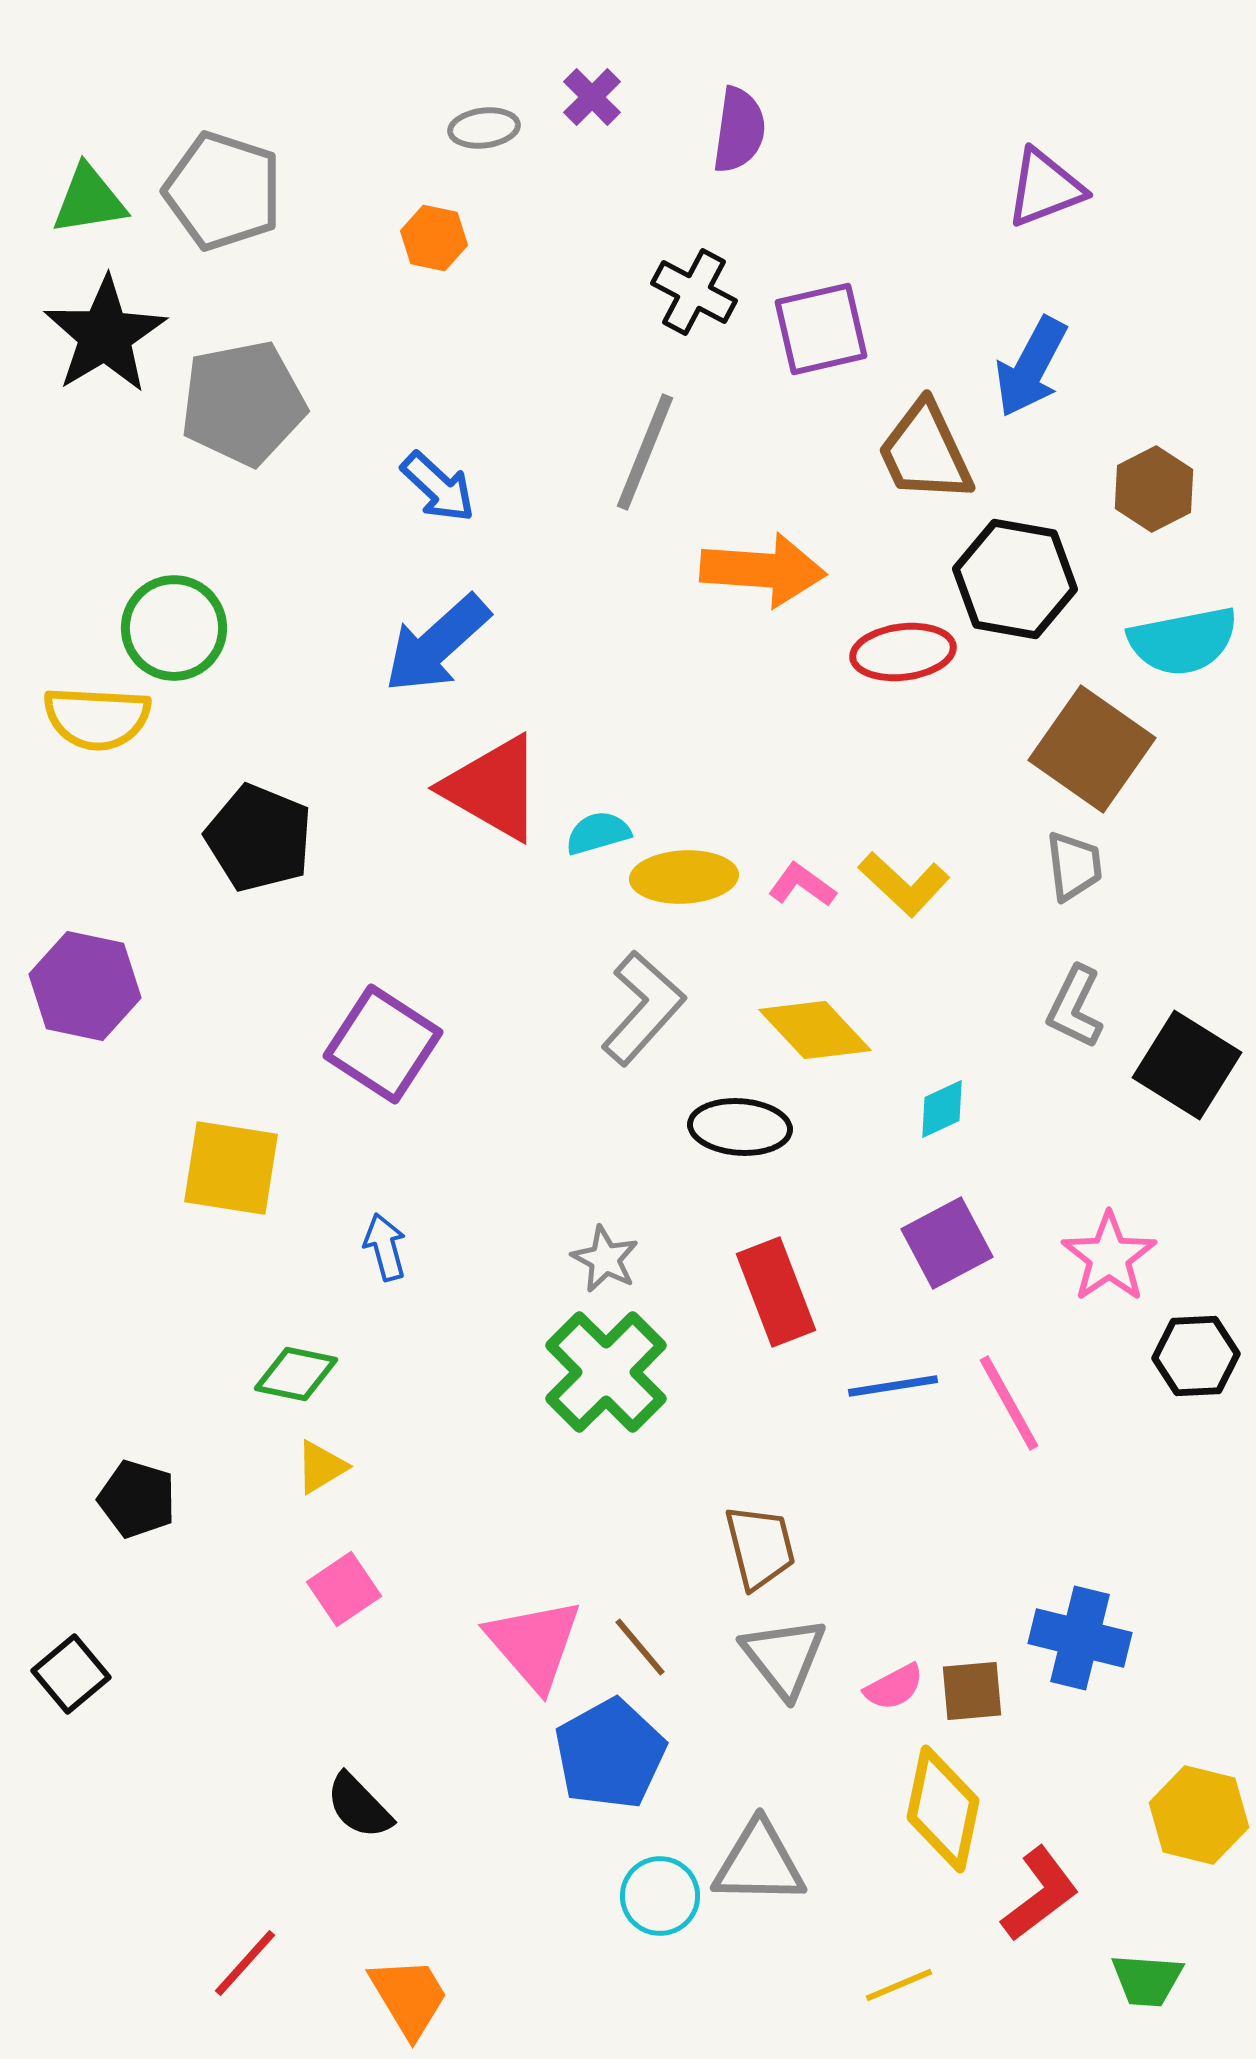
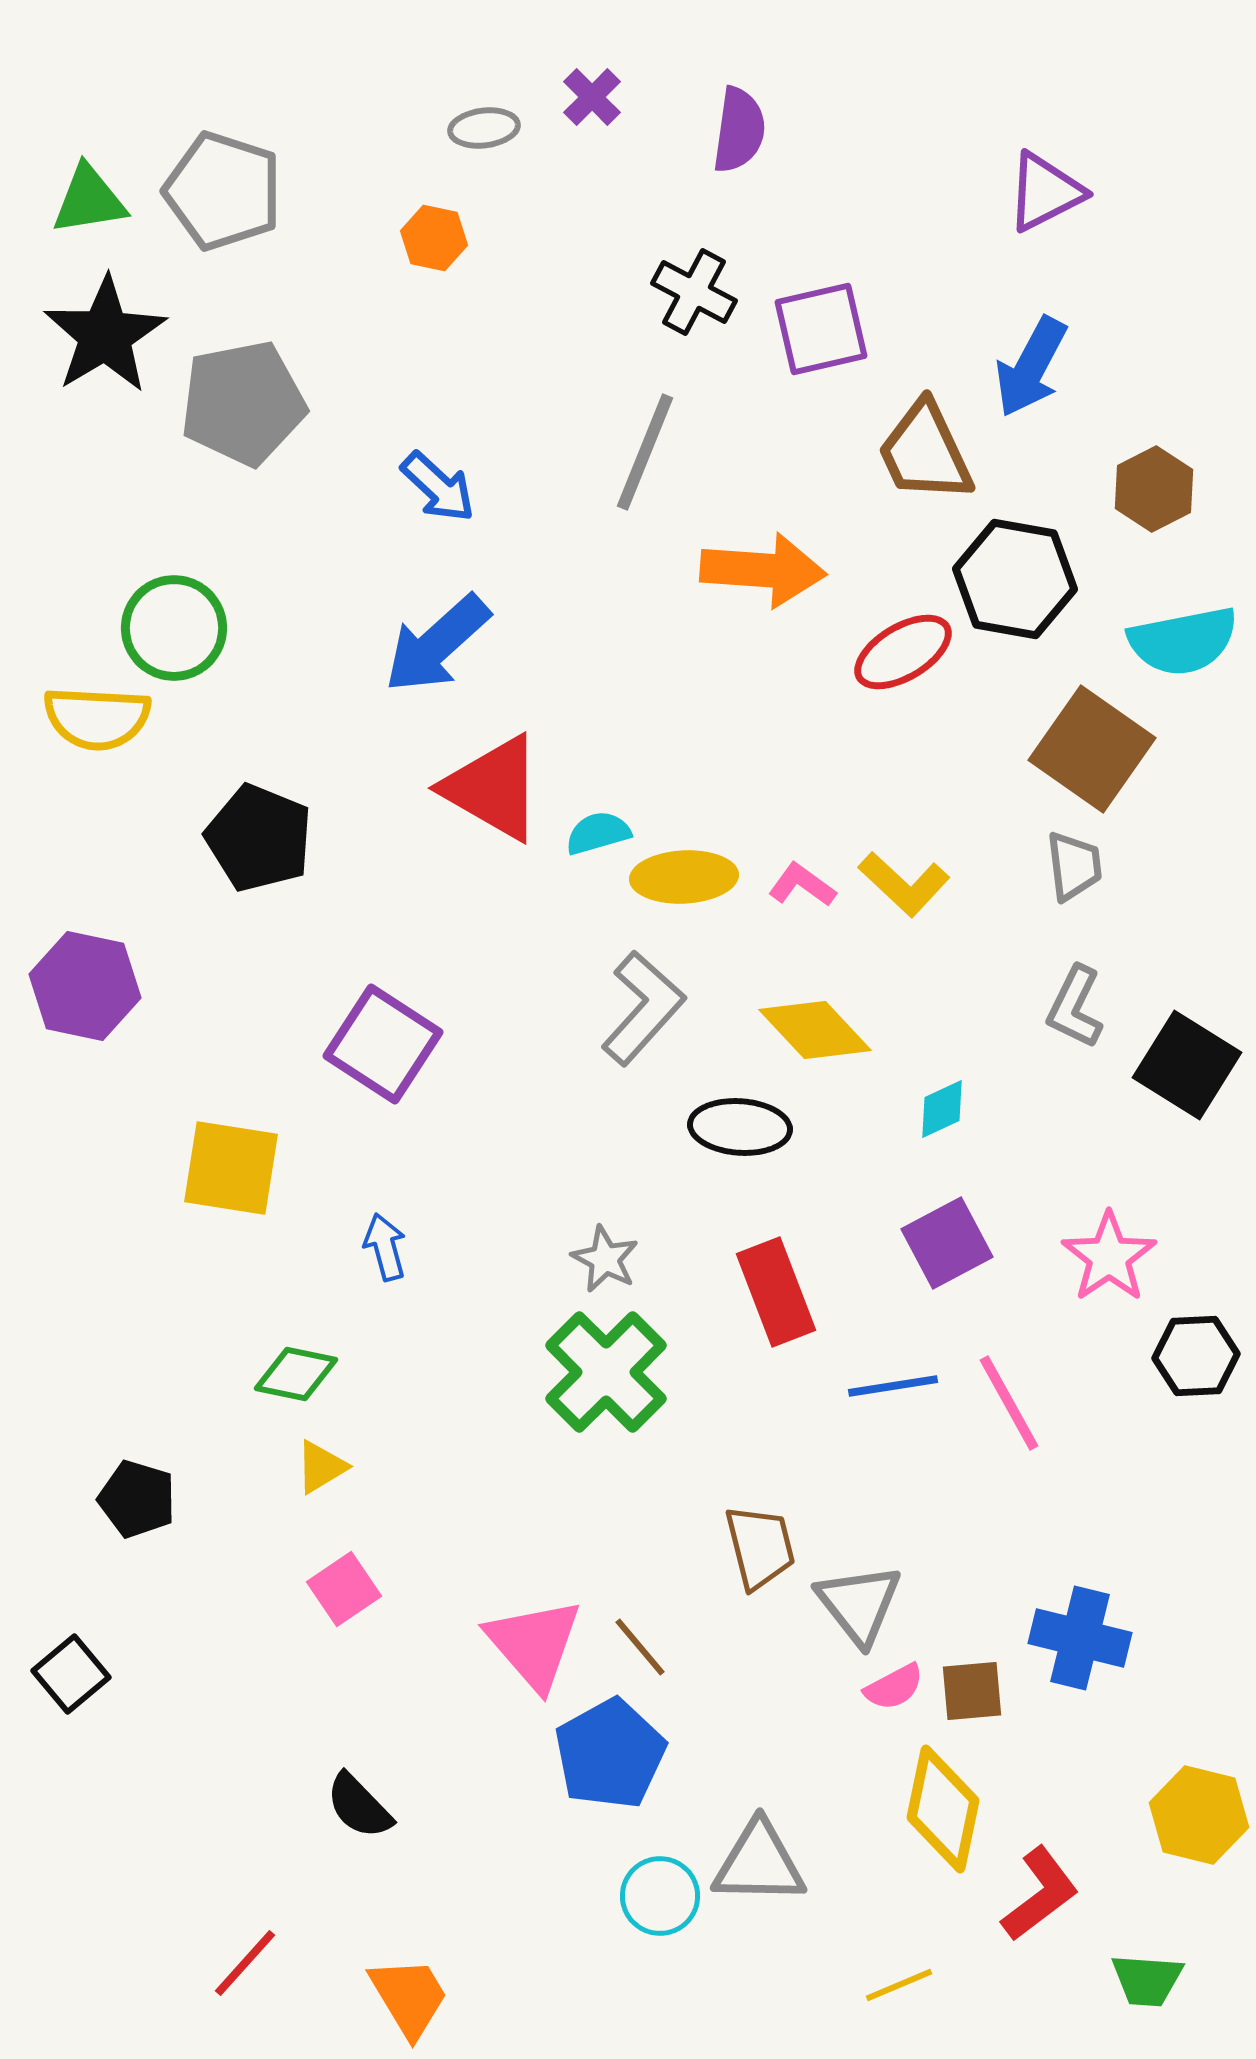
purple triangle at (1045, 188): moved 4 px down; rotated 6 degrees counterclockwise
red ellipse at (903, 652): rotated 24 degrees counterclockwise
gray triangle at (784, 1657): moved 75 px right, 53 px up
